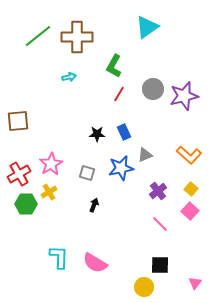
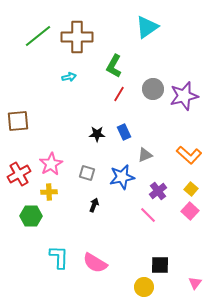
blue star: moved 1 px right, 9 px down
yellow cross: rotated 28 degrees clockwise
green hexagon: moved 5 px right, 12 px down
pink line: moved 12 px left, 9 px up
